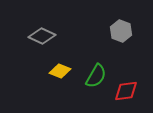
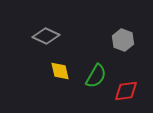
gray hexagon: moved 2 px right, 9 px down
gray diamond: moved 4 px right
yellow diamond: rotated 55 degrees clockwise
